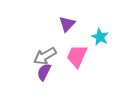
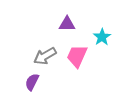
purple triangle: rotated 48 degrees clockwise
cyan star: moved 2 px right; rotated 12 degrees clockwise
purple semicircle: moved 12 px left, 10 px down
